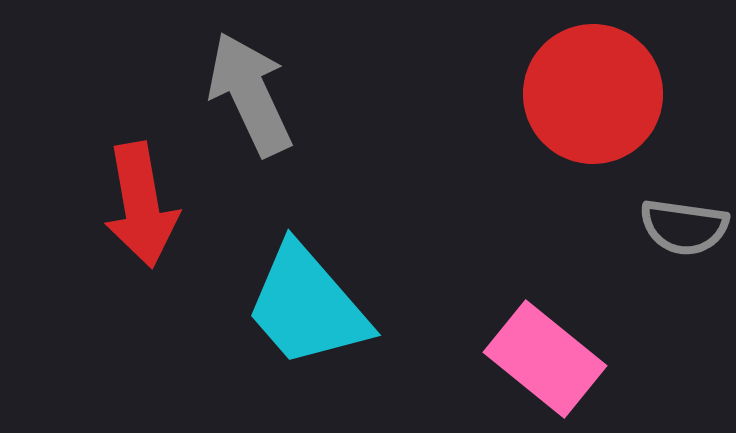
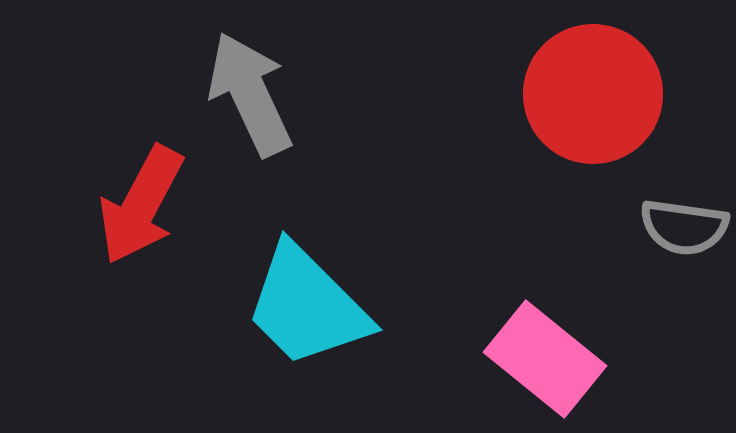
red arrow: rotated 38 degrees clockwise
cyan trapezoid: rotated 4 degrees counterclockwise
